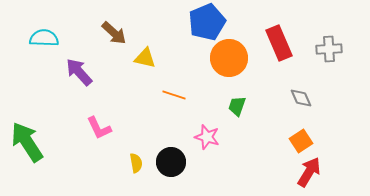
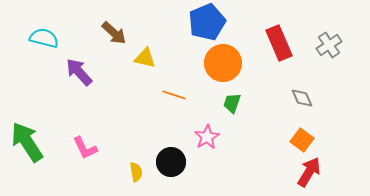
cyan semicircle: rotated 12 degrees clockwise
gray cross: moved 4 px up; rotated 30 degrees counterclockwise
orange circle: moved 6 px left, 5 px down
gray diamond: moved 1 px right
green trapezoid: moved 5 px left, 3 px up
pink L-shape: moved 14 px left, 20 px down
pink star: rotated 25 degrees clockwise
orange square: moved 1 px right, 1 px up; rotated 20 degrees counterclockwise
yellow semicircle: moved 9 px down
